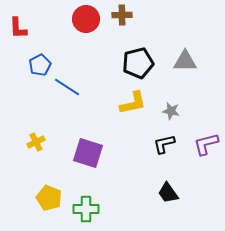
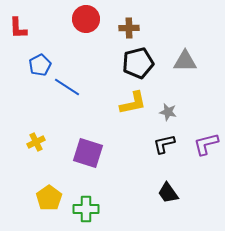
brown cross: moved 7 px right, 13 px down
gray star: moved 3 px left, 1 px down
yellow pentagon: rotated 15 degrees clockwise
